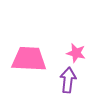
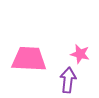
pink star: moved 4 px right, 1 px down
